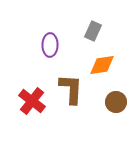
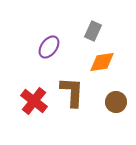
purple ellipse: moved 1 px left, 2 px down; rotated 35 degrees clockwise
orange diamond: moved 3 px up
brown L-shape: moved 1 px right, 3 px down
red cross: moved 2 px right
